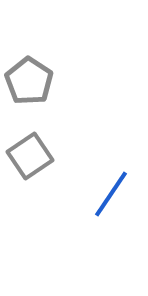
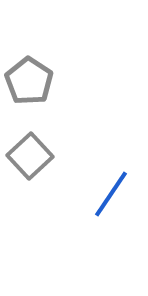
gray square: rotated 9 degrees counterclockwise
